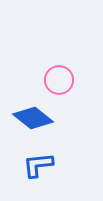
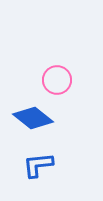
pink circle: moved 2 px left
